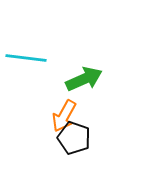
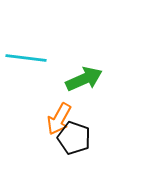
orange arrow: moved 5 px left, 3 px down
